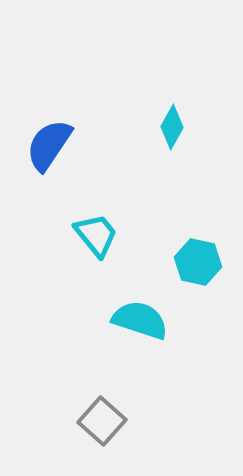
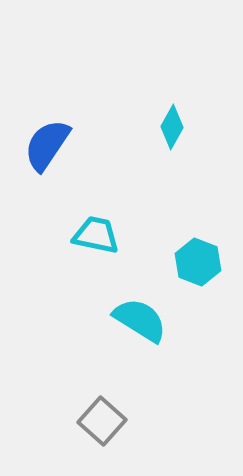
blue semicircle: moved 2 px left
cyan trapezoid: rotated 39 degrees counterclockwise
cyan hexagon: rotated 9 degrees clockwise
cyan semicircle: rotated 14 degrees clockwise
